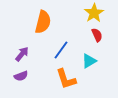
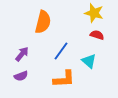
yellow star: rotated 24 degrees counterclockwise
red semicircle: rotated 48 degrees counterclockwise
blue line: moved 1 px down
cyan triangle: rotated 49 degrees counterclockwise
orange L-shape: moved 2 px left; rotated 75 degrees counterclockwise
